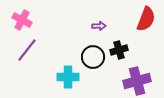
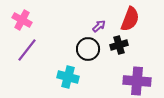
red semicircle: moved 16 px left
purple arrow: rotated 40 degrees counterclockwise
black cross: moved 5 px up
black circle: moved 5 px left, 8 px up
cyan cross: rotated 15 degrees clockwise
purple cross: rotated 20 degrees clockwise
